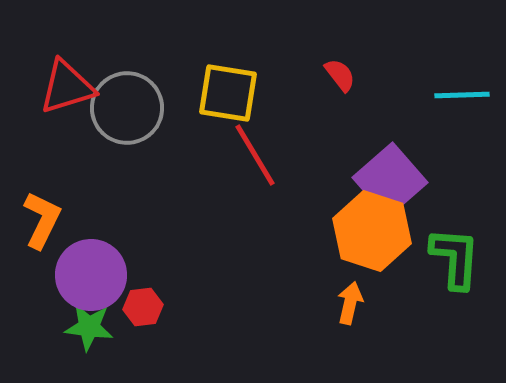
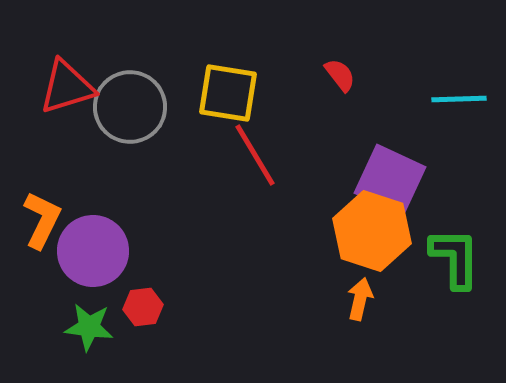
cyan line: moved 3 px left, 4 px down
gray circle: moved 3 px right, 1 px up
purple square: rotated 24 degrees counterclockwise
green L-shape: rotated 4 degrees counterclockwise
purple circle: moved 2 px right, 24 px up
orange arrow: moved 10 px right, 4 px up
